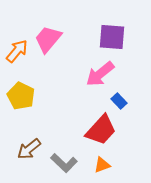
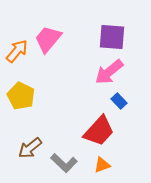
pink arrow: moved 9 px right, 2 px up
red trapezoid: moved 2 px left, 1 px down
brown arrow: moved 1 px right, 1 px up
